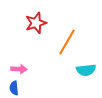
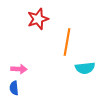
red star: moved 2 px right, 4 px up
orange line: rotated 20 degrees counterclockwise
cyan semicircle: moved 1 px left, 2 px up
